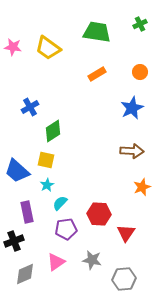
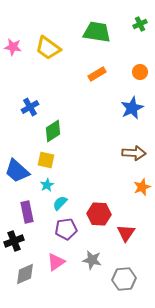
brown arrow: moved 2 px right, 2 px down
